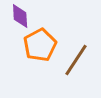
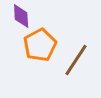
purple diamond: moved 1 px right
